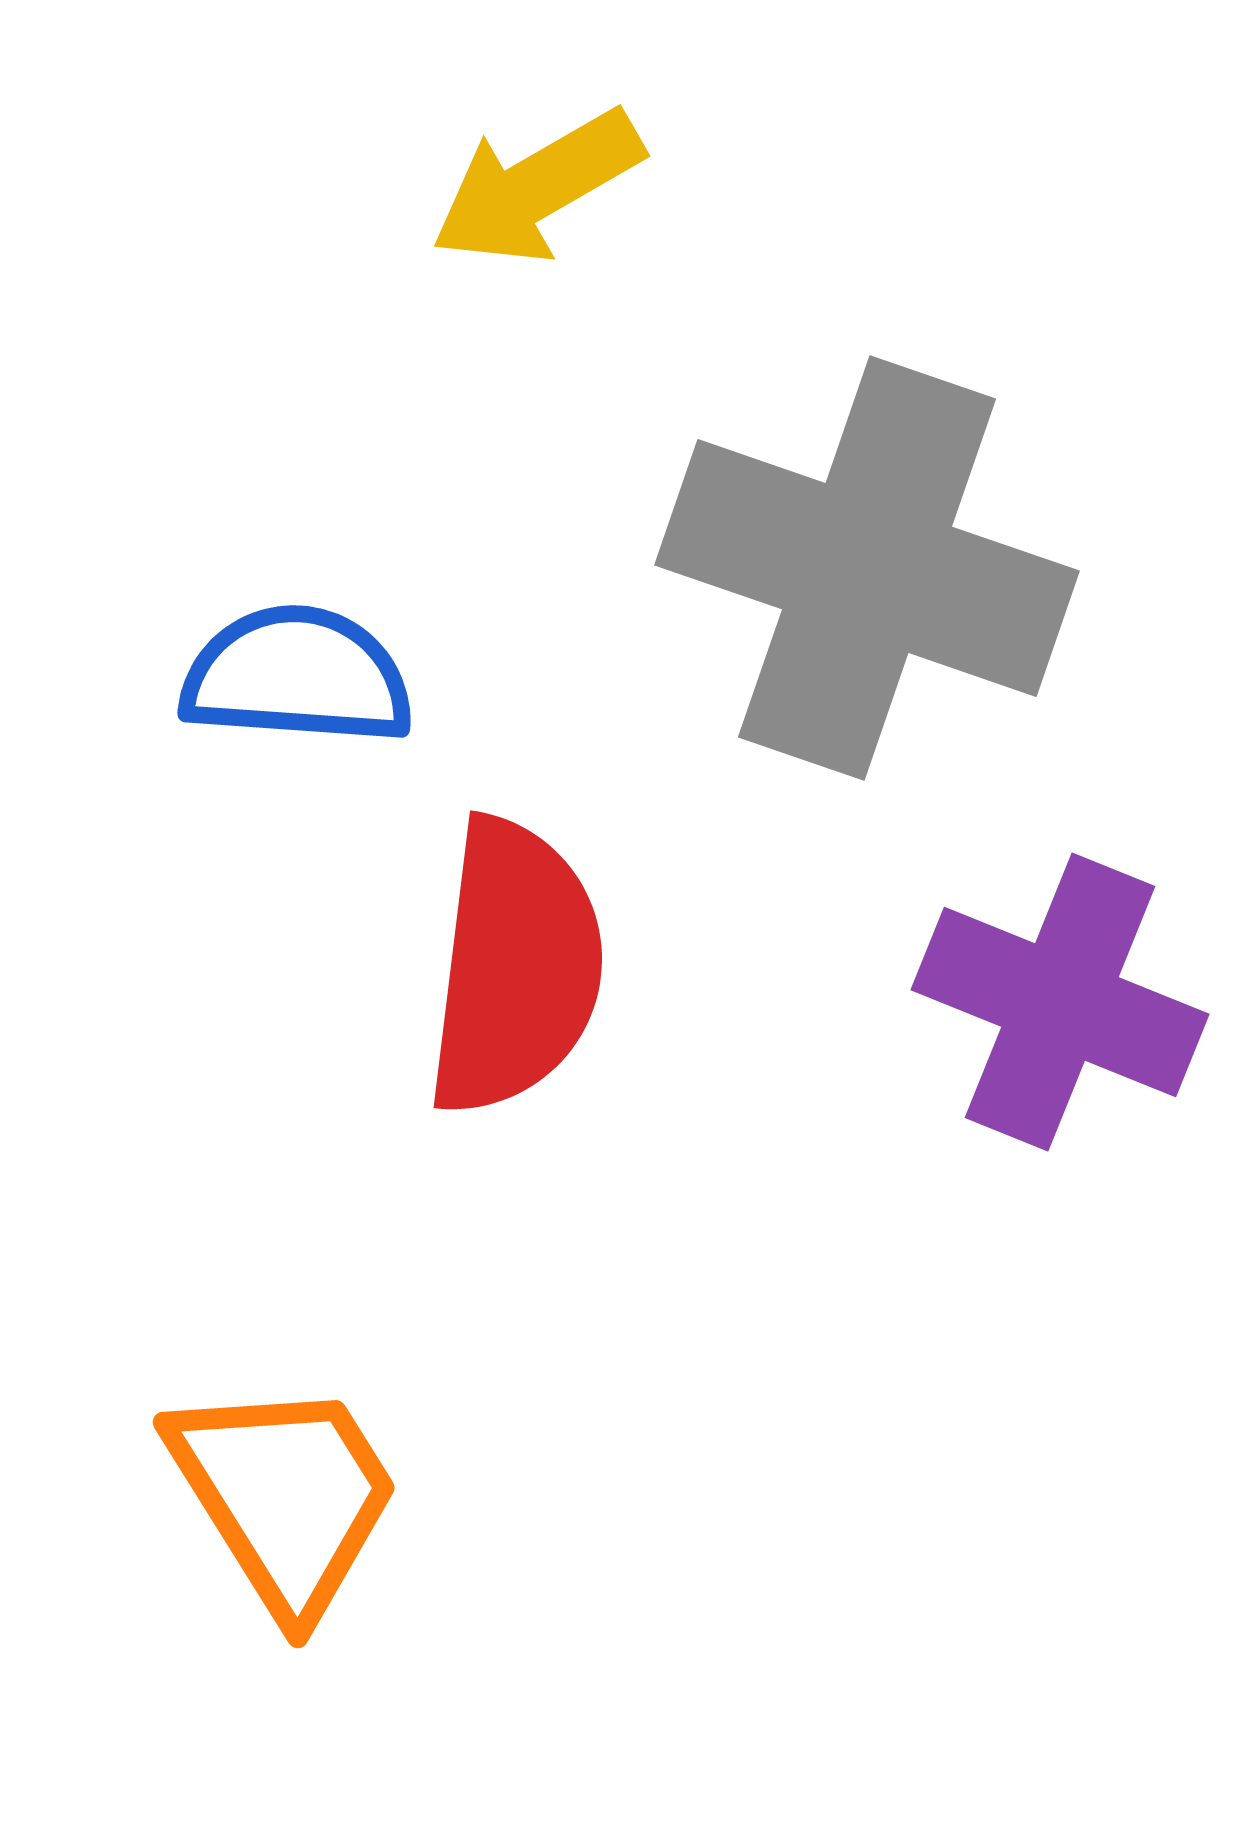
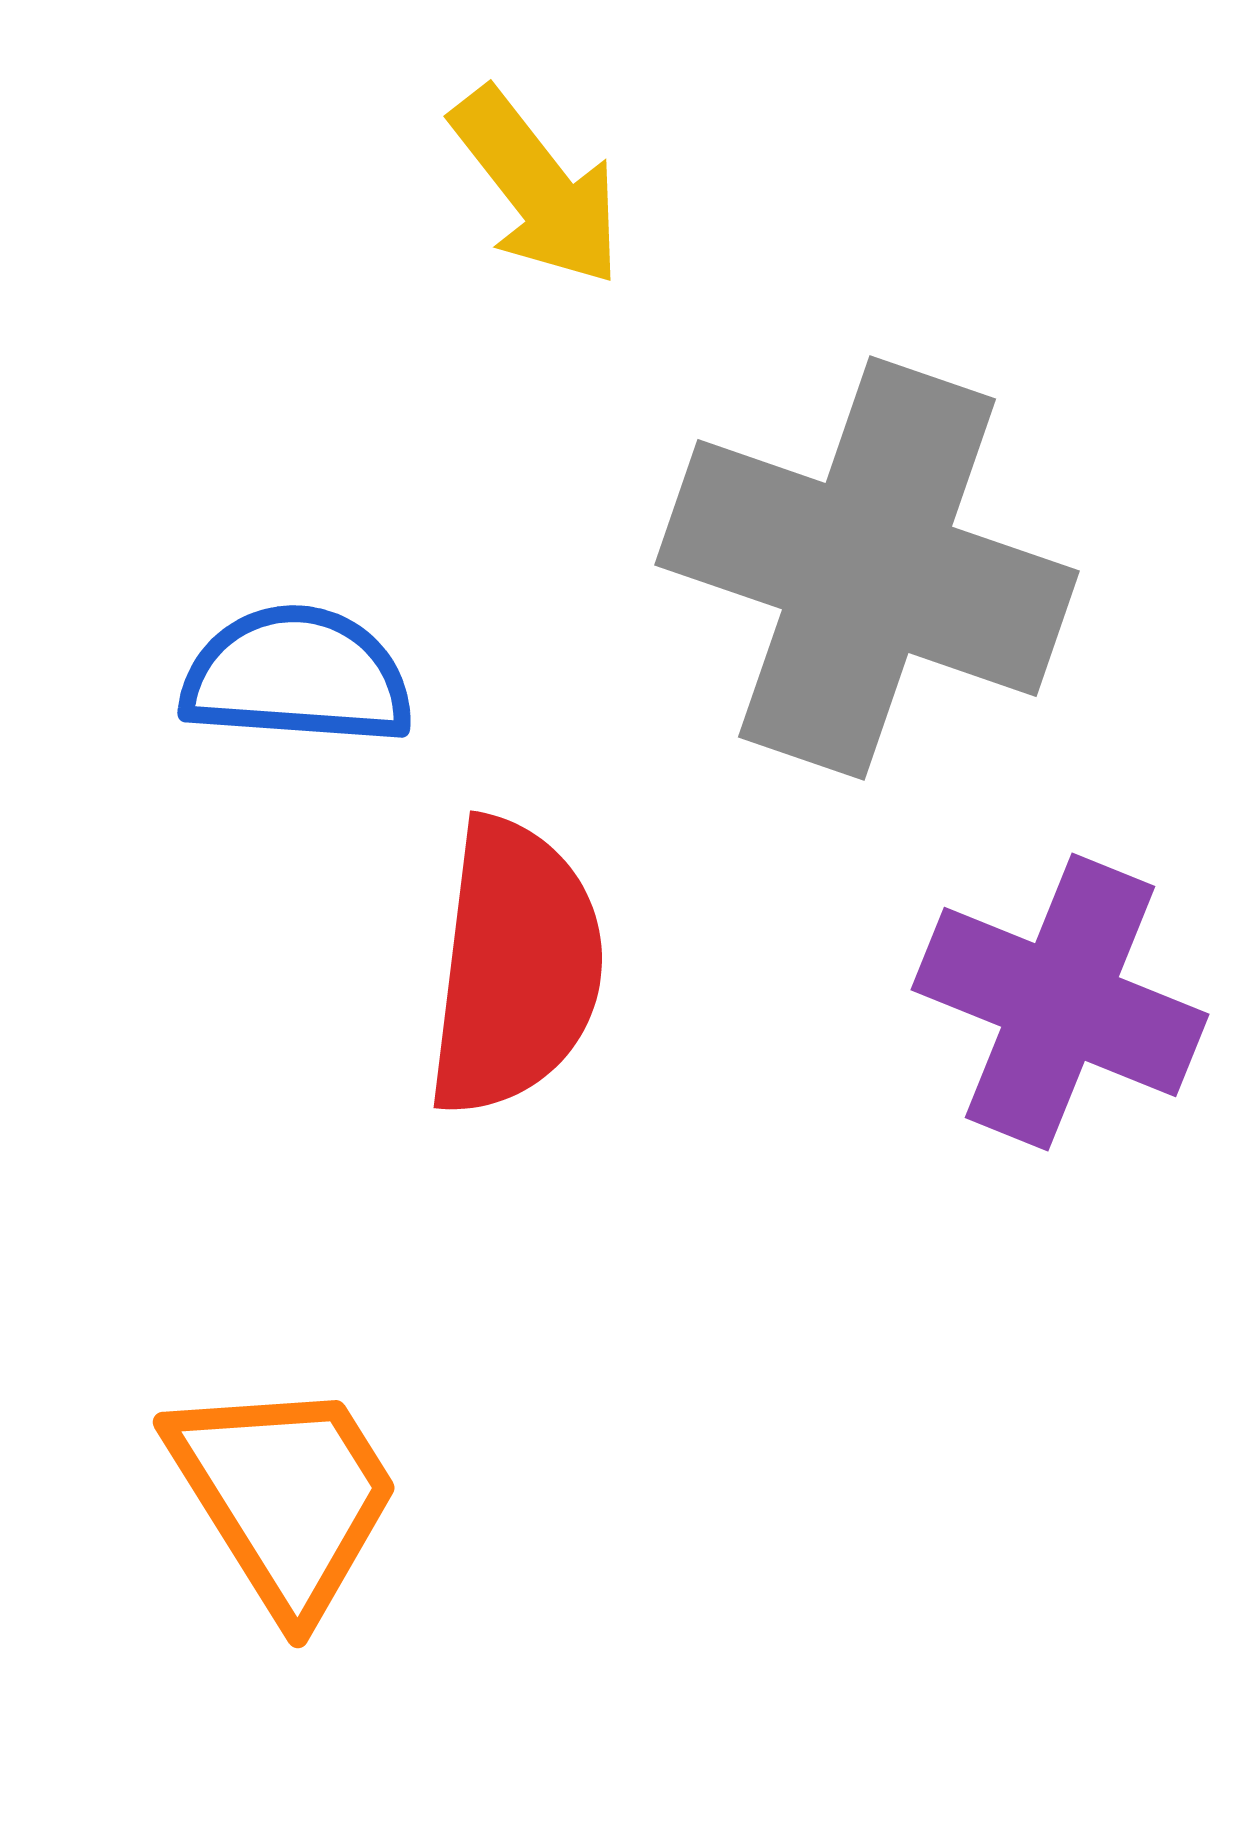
yellow arrow: rotated 98 degrees counterclockwise
